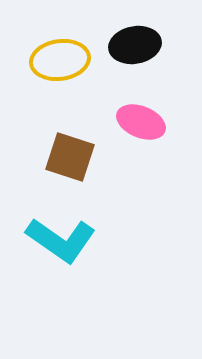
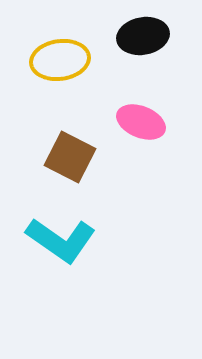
black ellipse: moved 8 px right, 9 px up
brown square: rotated 9 degrees clockwise
